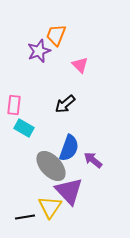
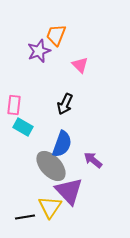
black arrow: rotated 25 degrees counterclockwise
cyan rectangle: moved 1 px left, 1 px up
blue semicircle: moved 7 px left, 4 px up
